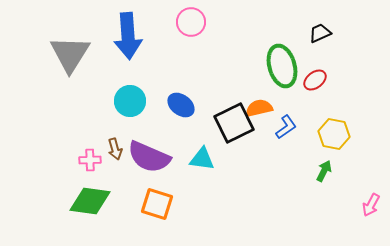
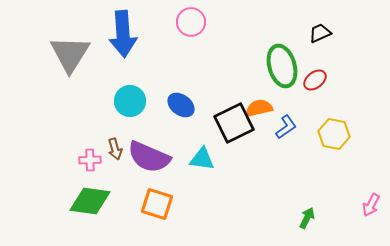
blue arrow: moved 5 px left, 2 px up
green arrow: moved 17 px left, 47 px down
